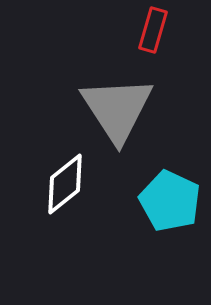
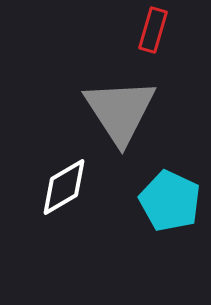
gray triangle: moved 3 px right, 2 px down
white diamond: moved 1 px left, 3 px down; rotated 8 degrees clockwise
